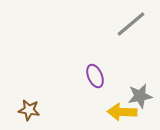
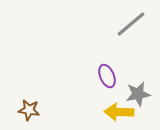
purple ellipse: moved 12 px right
gray star: moved 2 px left, 2 px up
yellow arrow: moved 3 px left
